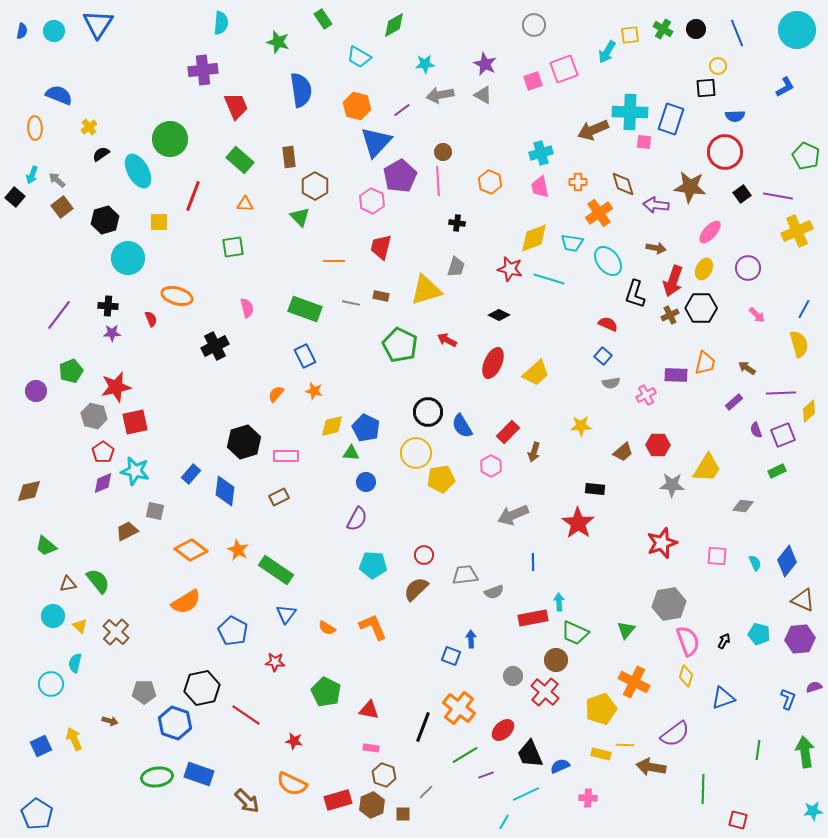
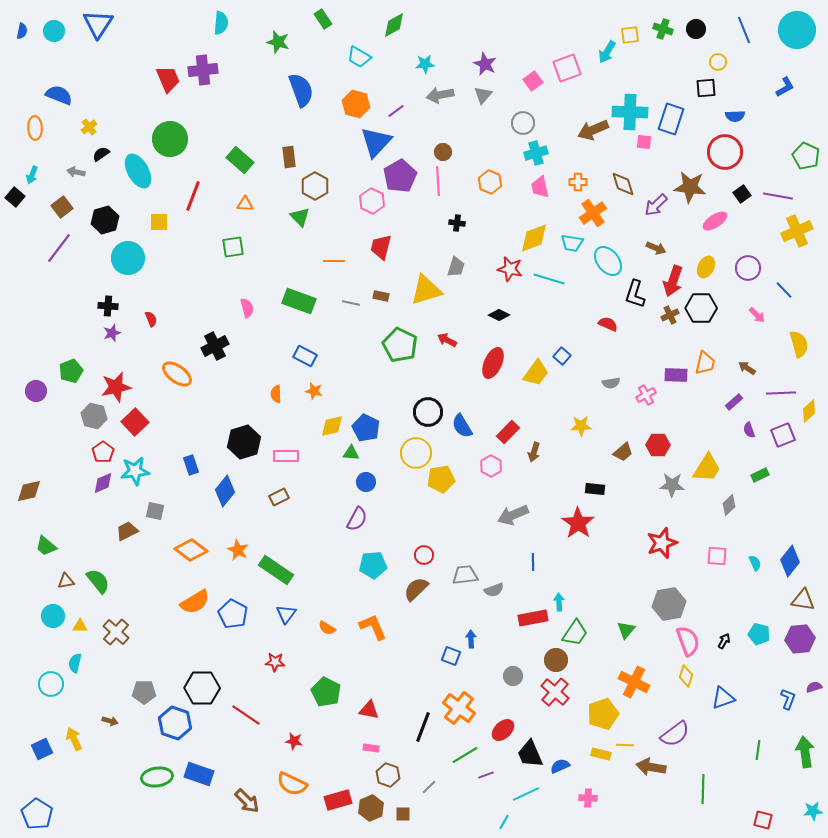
gray circle at (534, 25): moved 11 px left, 98 px down
green cross at (663, 29): rotated 12 degrees counterclockwise
blue line at (737, 33): moved 7 px right, 3 px up
yellow circle at (718, 66): moved 4 px up
pink square at (564, 69): moved 3 px right, 1 px up
pink square at (533, 81): rotated 18 degrees counterclockwise
blue semicircle at (301, 90): rotated 12 degrees counterclockwise
gray triangle at (483, 95): rotated 42 degrees clockwise
red trapezoid at (236, 106): moved 68 px left, 27 px up
orange hexagon at (357, 106): moved 1 px left, 2 px up
purple line at (402, 110): moved 6 px left, 1 px down
cyan cross at (541, 153): moved 5 px left
gray arrow at (57, 180): moved 19 px right, 8 px up; rotated 30 degrees counterclockwise
purple arrow at (656, 205): rotated 50 degrees counterclockwise
orange cross at (599, 213): moved 6 px left
pink ellipse at (710, 232): moved 5 px right, 11 px up; rotated 15 degrees clockwise
brown arrow at (656, 248): rotated 12 degrees clockwise
yellow ellipse at (704, 269): moved 2 px right, 2 px up
orange ellipse at (177, 296): moved 78 px down; rotated 20 degrees clockwise
green rectangle at (305, 309): moved 6 px left, 8 px up
blue line at (804, 309): moved 20 px left, 19 px up; rotated 72 degrees counterclockwise
purple line at (59, 315): moved 67 px up
purple star at (112, 333): rotated 18 degrees counterclockwise
blue rectangle at (305, 356): rotated 35 degrees counterclockwise
blue square at (603, 356): moved 41 px left
yellow trapezoid at (536, 373): rotated 12 degrees counterclockwise
orange semicircle at (276, 394): rotated 42 degrees counterclockwise
red square at (135, 422): rotated 32 degrees counterclockwise
purple semicircle at (756, 430): moved 7 px left
cyan star at (135, 471): rotated 20 degrees counterclockwise
green rectangle at (777, 471): moved 17 px left, 4 px down
blue rectangle at (191, 474): moved 9 px up; rotated 60 degrees counterclockwise
blue diamond at (225, 491): rotated 32 degrees clockwise
gray diamond at (743, 506): moved 14 px left, 1 px up; rotated 50 degrees counterclockwise
blue diamond at (787, 561): moved 3 px right
cyan pentagon at (373, 565): rotated 8 degrees counterclockwise
brown triangle at (68, 584): moved 2 px left, 3 px up
gray semicircle at (494, 592): moved 2 px up
brown triangle at (803, 600): rotated 15 degrees counterclockwise
orange semicircle at (186, 602): moved 9 px right
yellow triangle at (80, 626): rotated 42 degrees counterclockwise
blue pentagon at (233, 631): moved 17 px up
green trapezoid at (575, 633): rotated 80 degrees counterclockwise
black hexagon at (202, 688): rotated 12 degrees clockwise
red cross at (545, 692): moved 10 px right
yellow pentagon at (601, 709): moved 2 px right, 5 px down
blue square at (41, 746): moved 1 px right, 3 px down
brown hexagon at (384, 775): moved 4 px right
gray line at (426, 792): moved 3 px right, 5 px up
brown hexagon at (372, 805): moved 1 px left, 3 px down
red square at (738, 820): moved 25 px right
